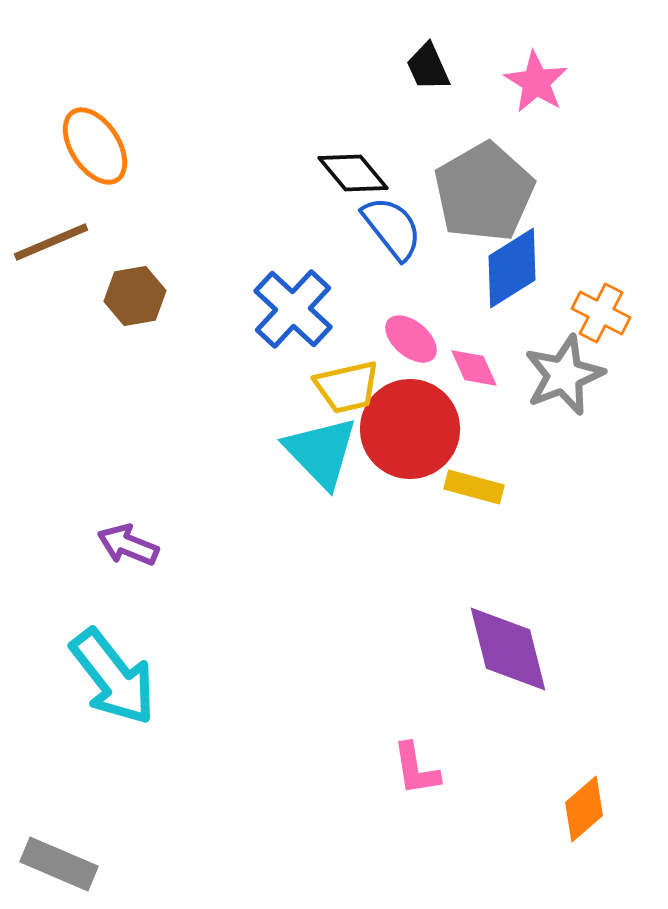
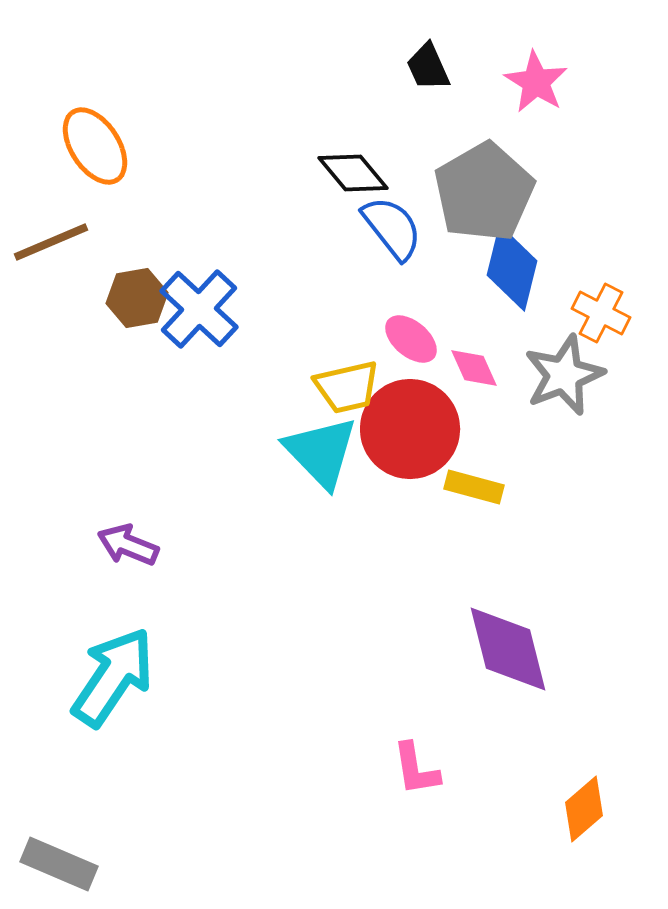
blue diamond: rotated 44 degrees counterclockwise
brown hexagon: moved 2 px right, 2 px down
blue cross: moved 94 px left
cyan arrow: rotated 108 degrees counterclockwise
